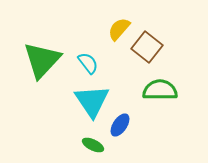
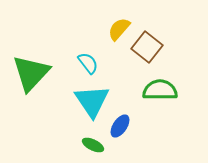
green triangle: moved 11 px left, 13 px down
blue ellipse: moved 1 px down
